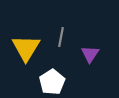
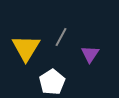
gray line: rotated 18 degrees clockwise
